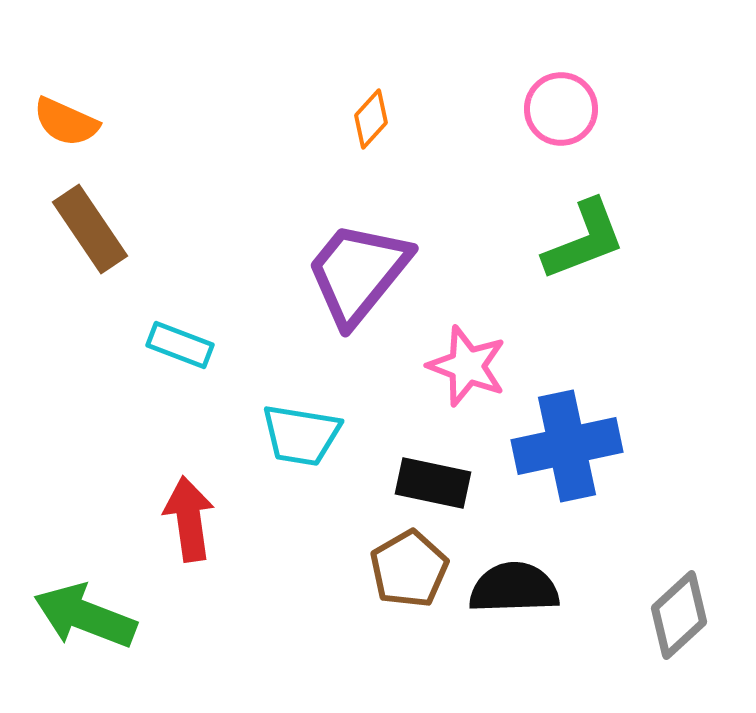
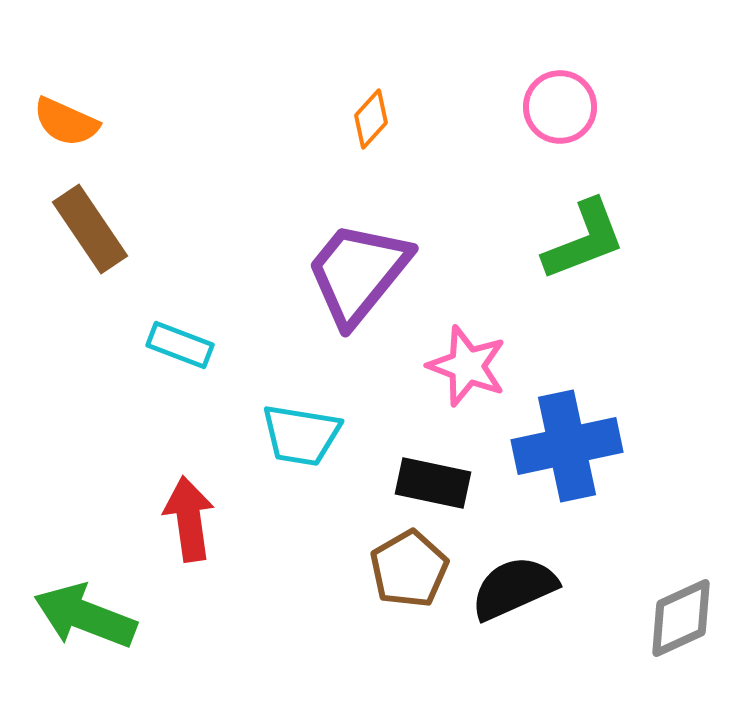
pink circle: moved 1 px left, 2 px up
black semicircle: rotated 22 degrees counterclockwise
gray diamond: moved 2 px right, 3 px down; rotated 18 degrees clockwise
